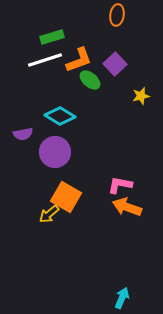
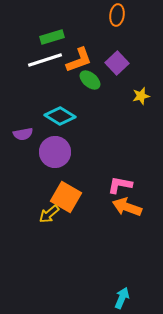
purple square: moved 2 px right, 1 px up
